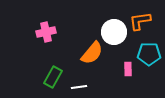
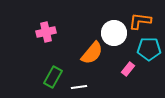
orange L-shape: rotated 15 degrees clockwise
white circle: moved 1 px down
cyan pentagon: moved 5 px up
pink rectangle: rotated 40 degrees clockwise
